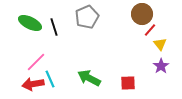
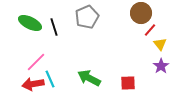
brown circle: moved 1 px left, 1 px up
